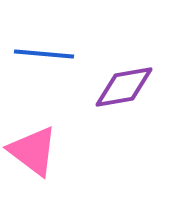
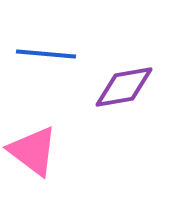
blue line: moved 2 px right
